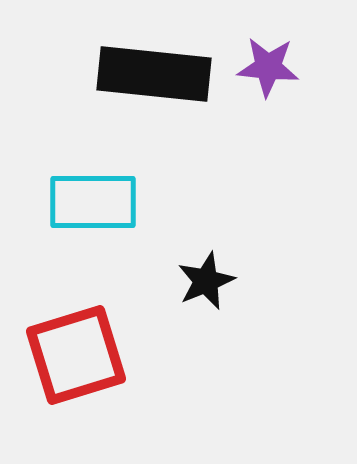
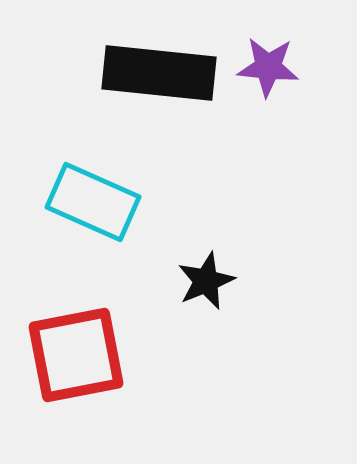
black rectangle: moved 5 px right, 1 px up
cyan rectangle: rotated 24 degrees clockwise
red square: rotated 6 degrees clockwise
